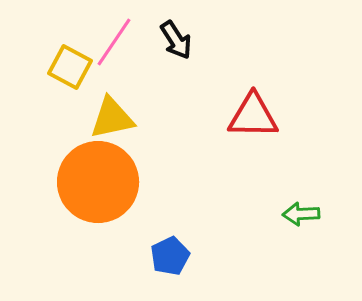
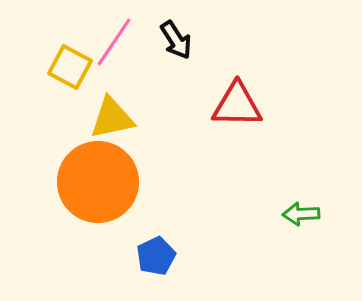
red triangle: moved 16 px left, 11 px up
blue pentagon: moved 14 px left
